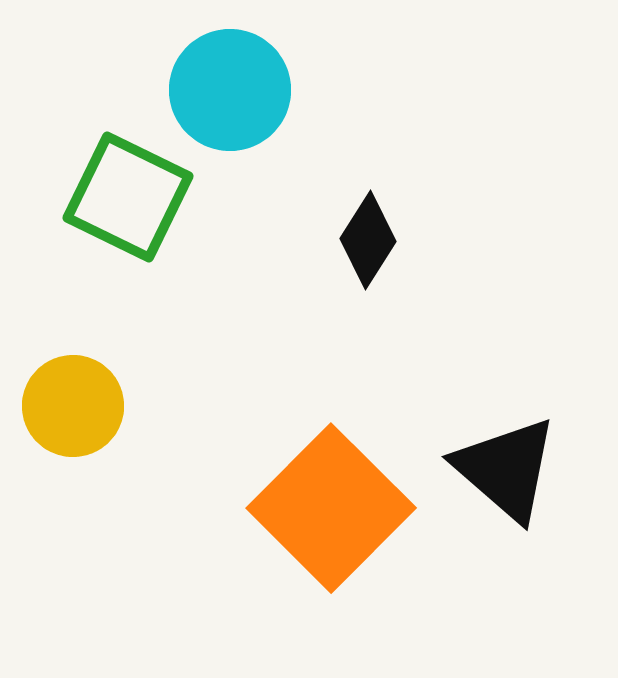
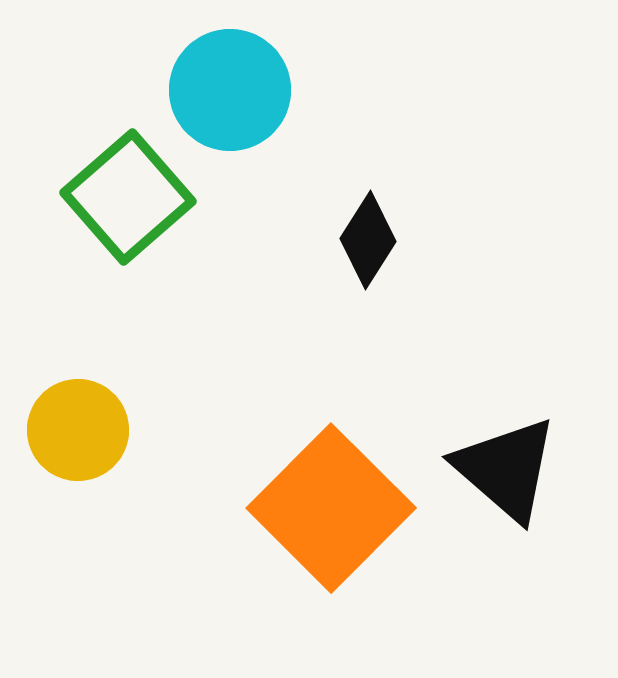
green square: rotated 23 degrees clockwise
yellow circle: moved 5 px right, 24 px down
